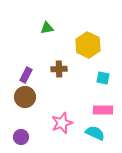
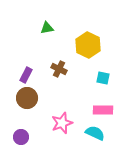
brown cross: rotated 28 degrees clockwise
brown circle: moved 2 px right, 1 px down
